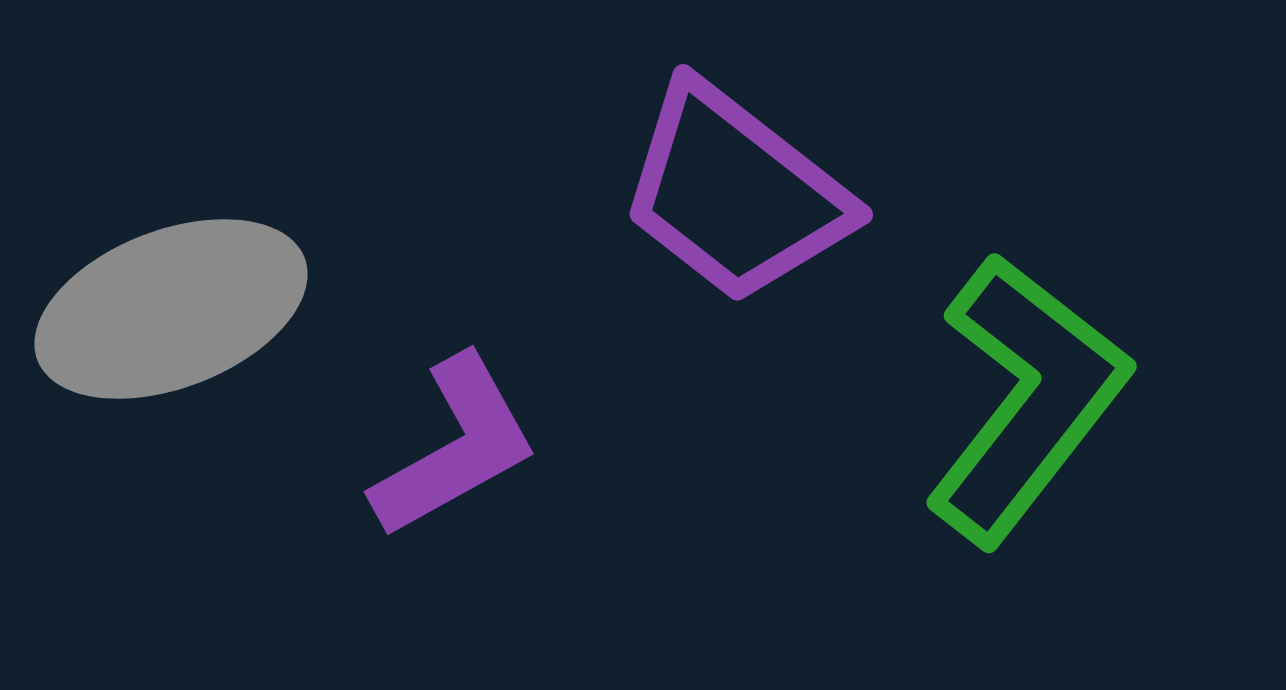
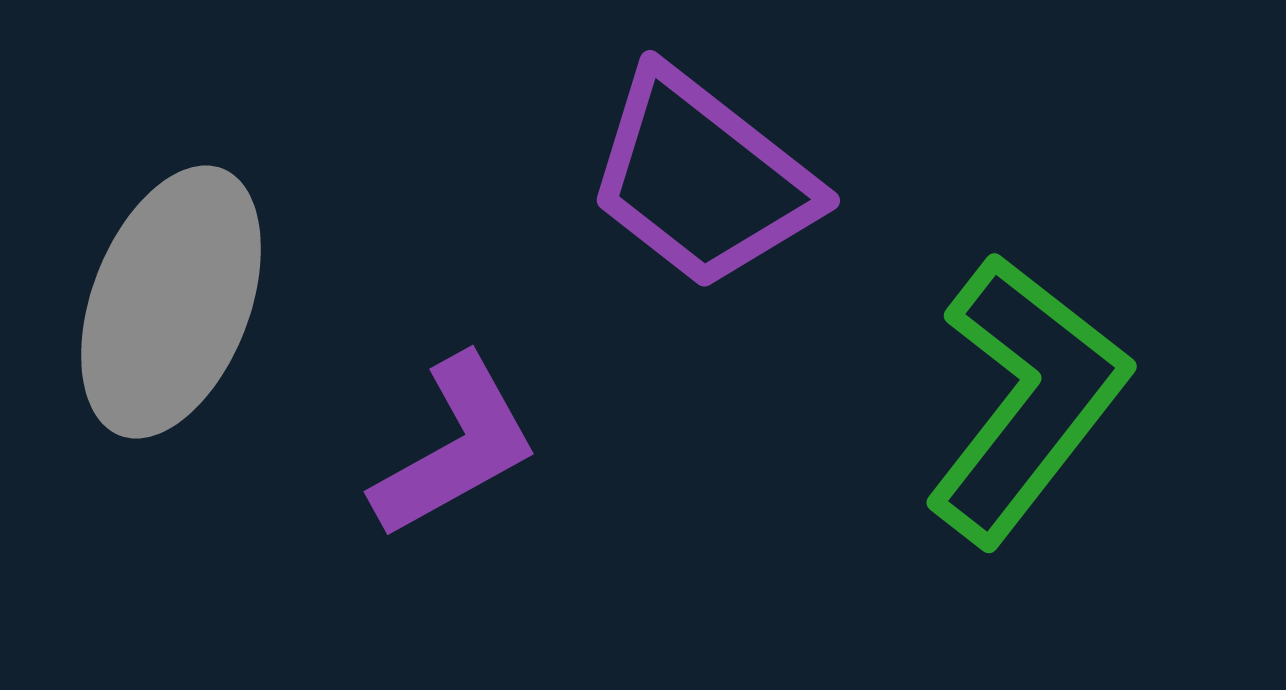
purple trapezoid: moved 33 px left, 14 px up
gray ellipse: moved 7 px up; rotated 48 degrees counterclockwise
